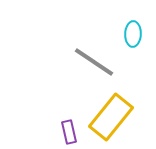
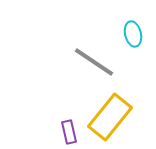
cyan ellipse: rotated 15 degrees counterclockwise
yellow rectangle: moved 1 px left
